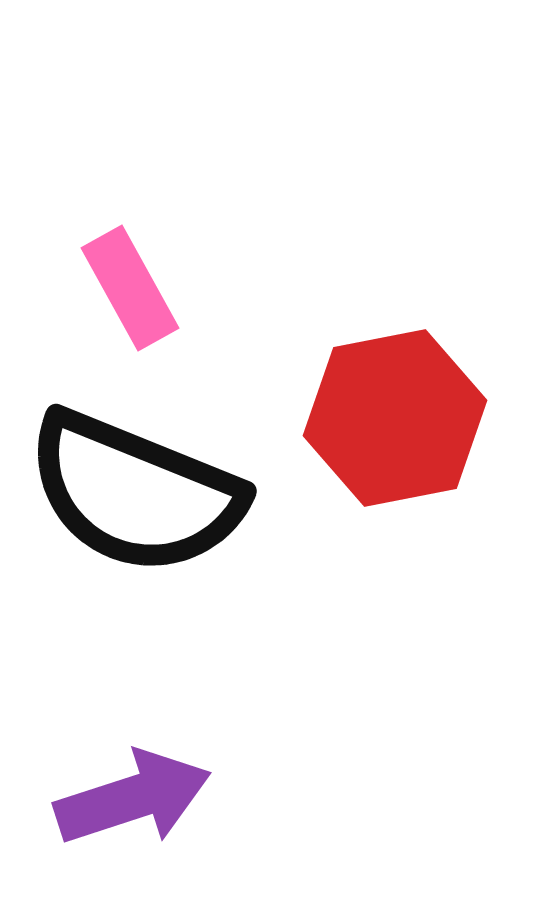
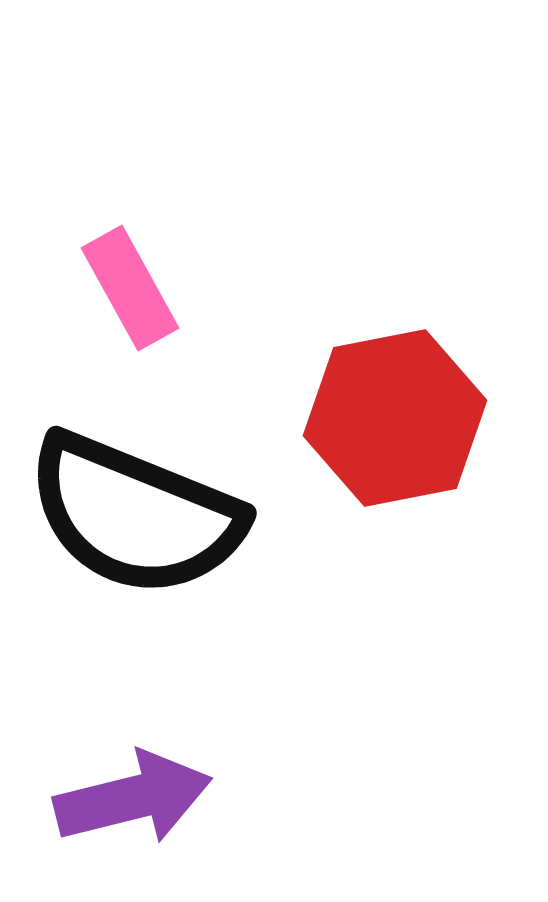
black semicircle: moved 22 px down
purple arrow: rotated 4 degrees clockwise
